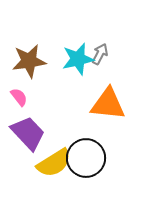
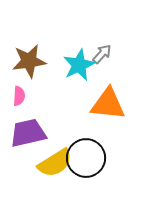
gray arrow: moved 2 px right; rotated 15 degrees clockwise
cyan star: moved 1 px right, 6 px down; rotated 12 degrees counterclockwise
pink semicircle: moved 1 px up; rotated 42 degrees clockwise
purple trapezoid: rotated 60 degrees counterclockwise
yellow semicircle: moved 1 px right
